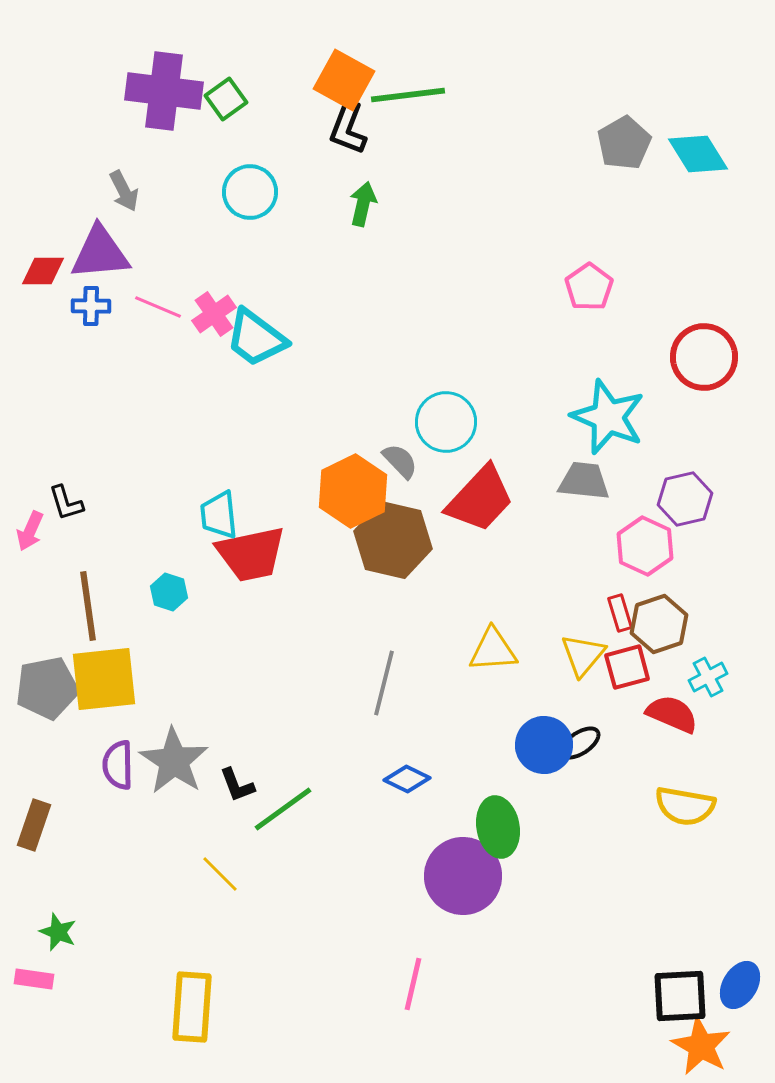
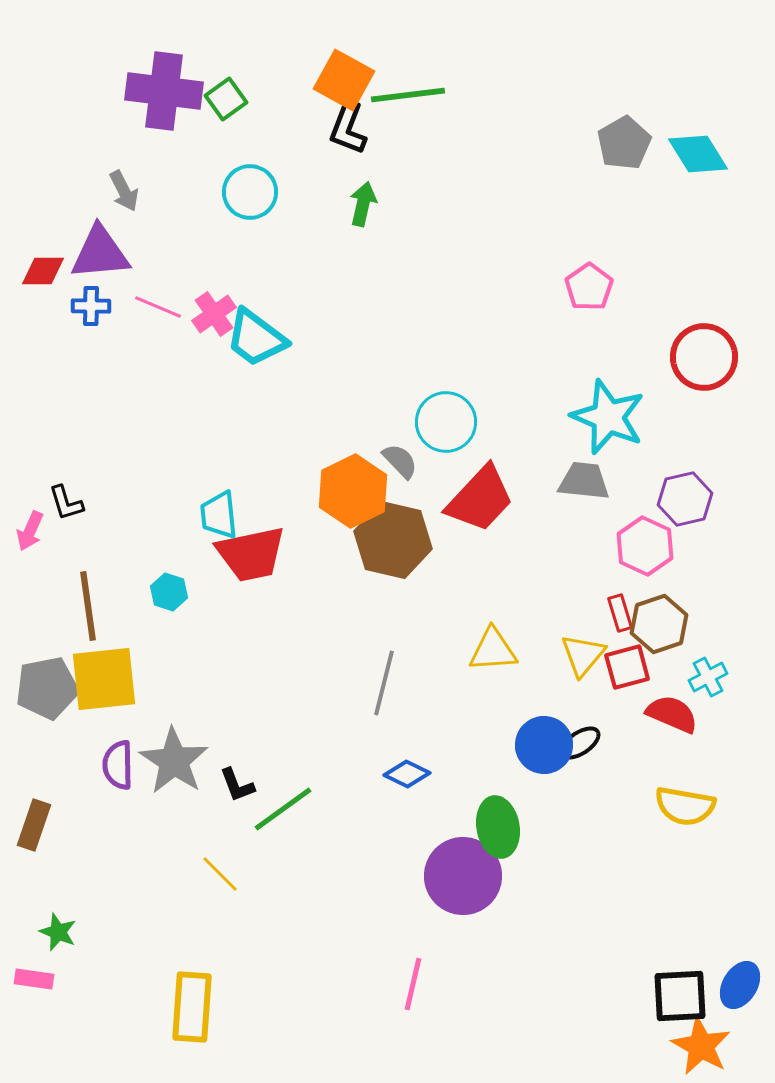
blue diamond at (407, 779): moved 5 px up
